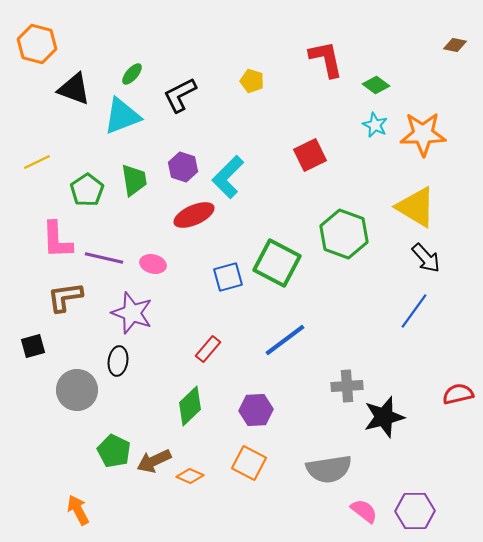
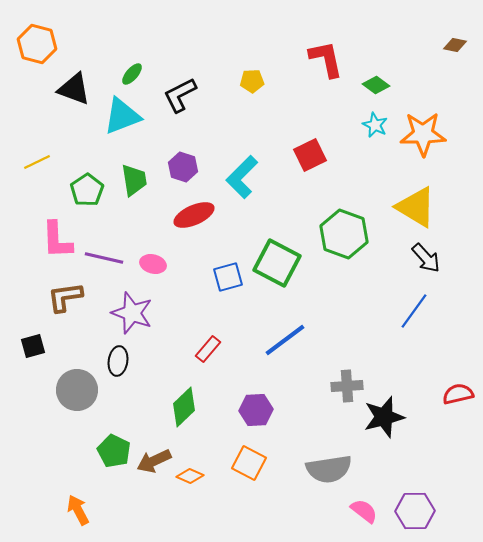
yellow pentagon at (252, 81): rotated 20 degrees counterclockwise
cyan L-shape at (228, 177): moved 14 px right
green diamond at (190, 406): moved 6 px left, 1 px down
